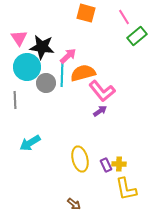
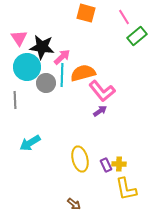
pink arrow: moved 6 px left, 1 px down
